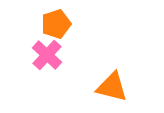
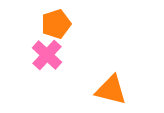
orange triangle: moved 1 px left, 3 px down
